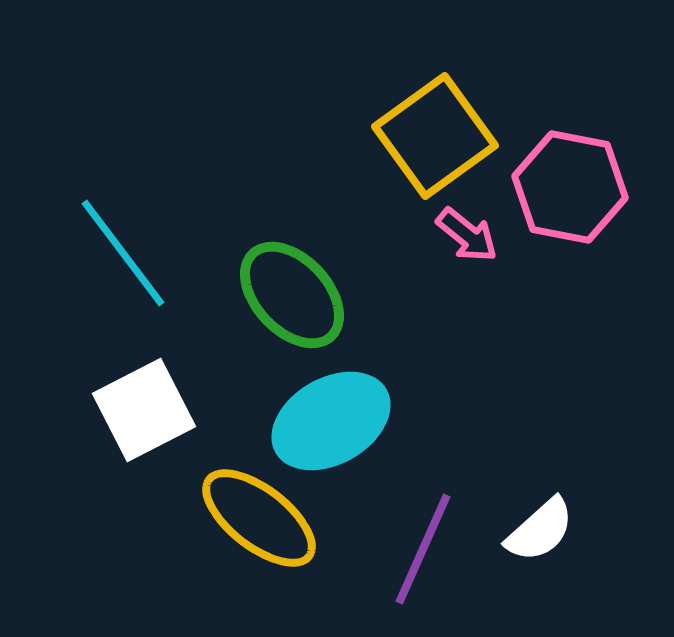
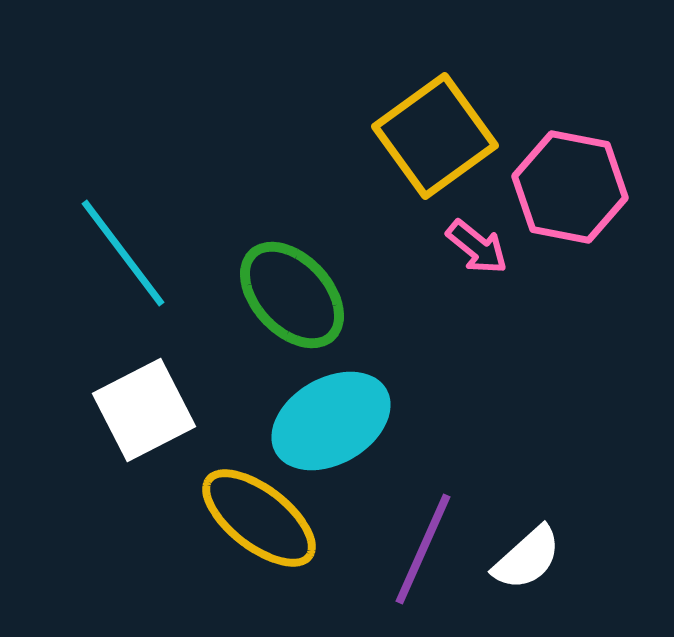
pink arrow: moved 10 px right, 12 px down
white semicircle: moved 13 px left, 28 px down
